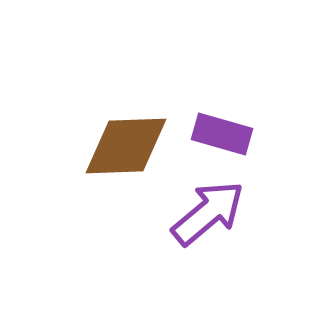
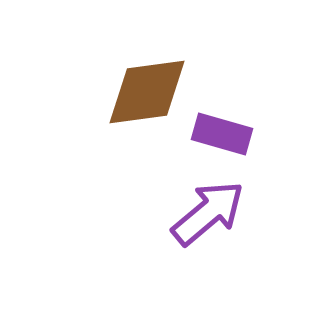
brown diamond: moved 21 px right, 54 px up; rotated 6 degrees counterclockwise
